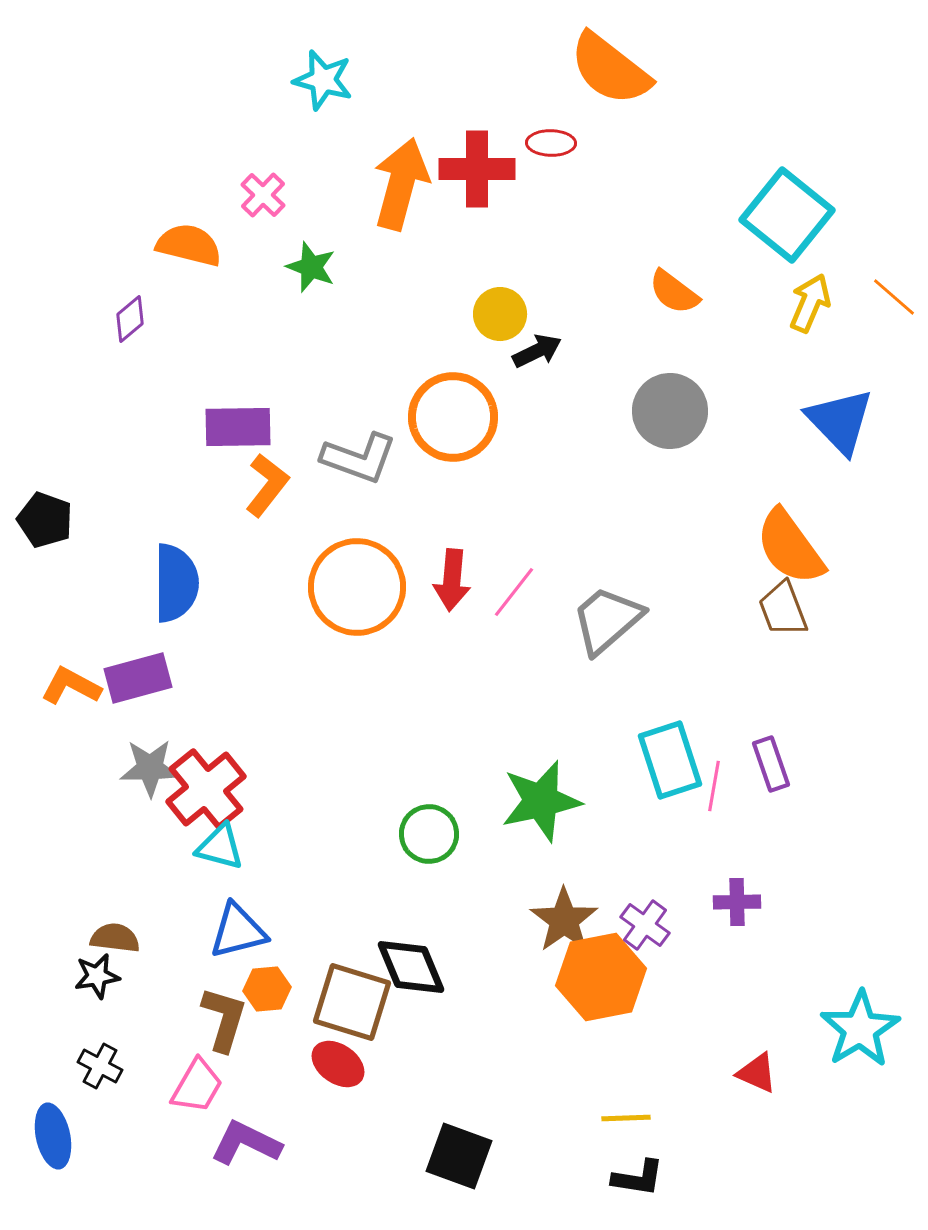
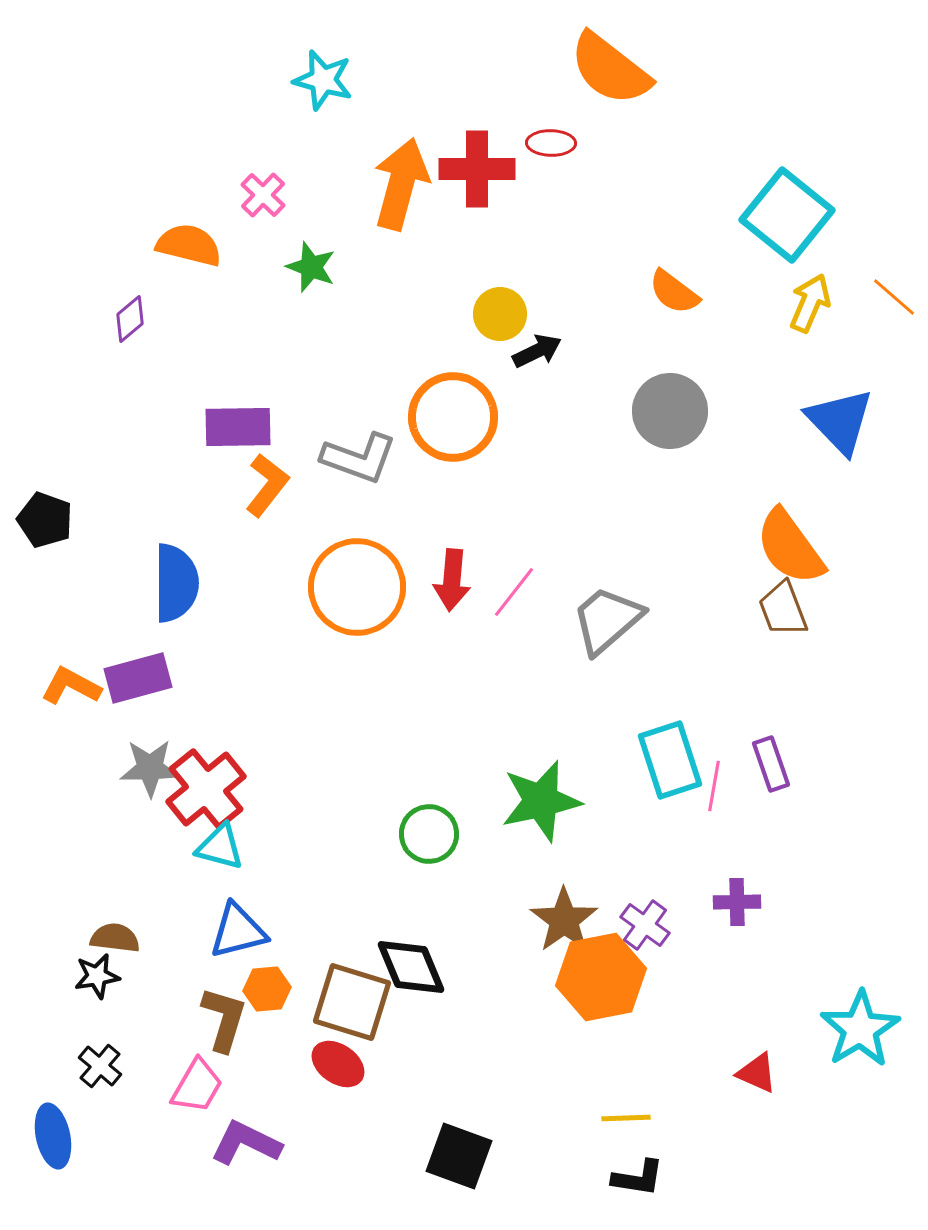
black cross at (100, 1066): rotated 12 degrees clockwise
